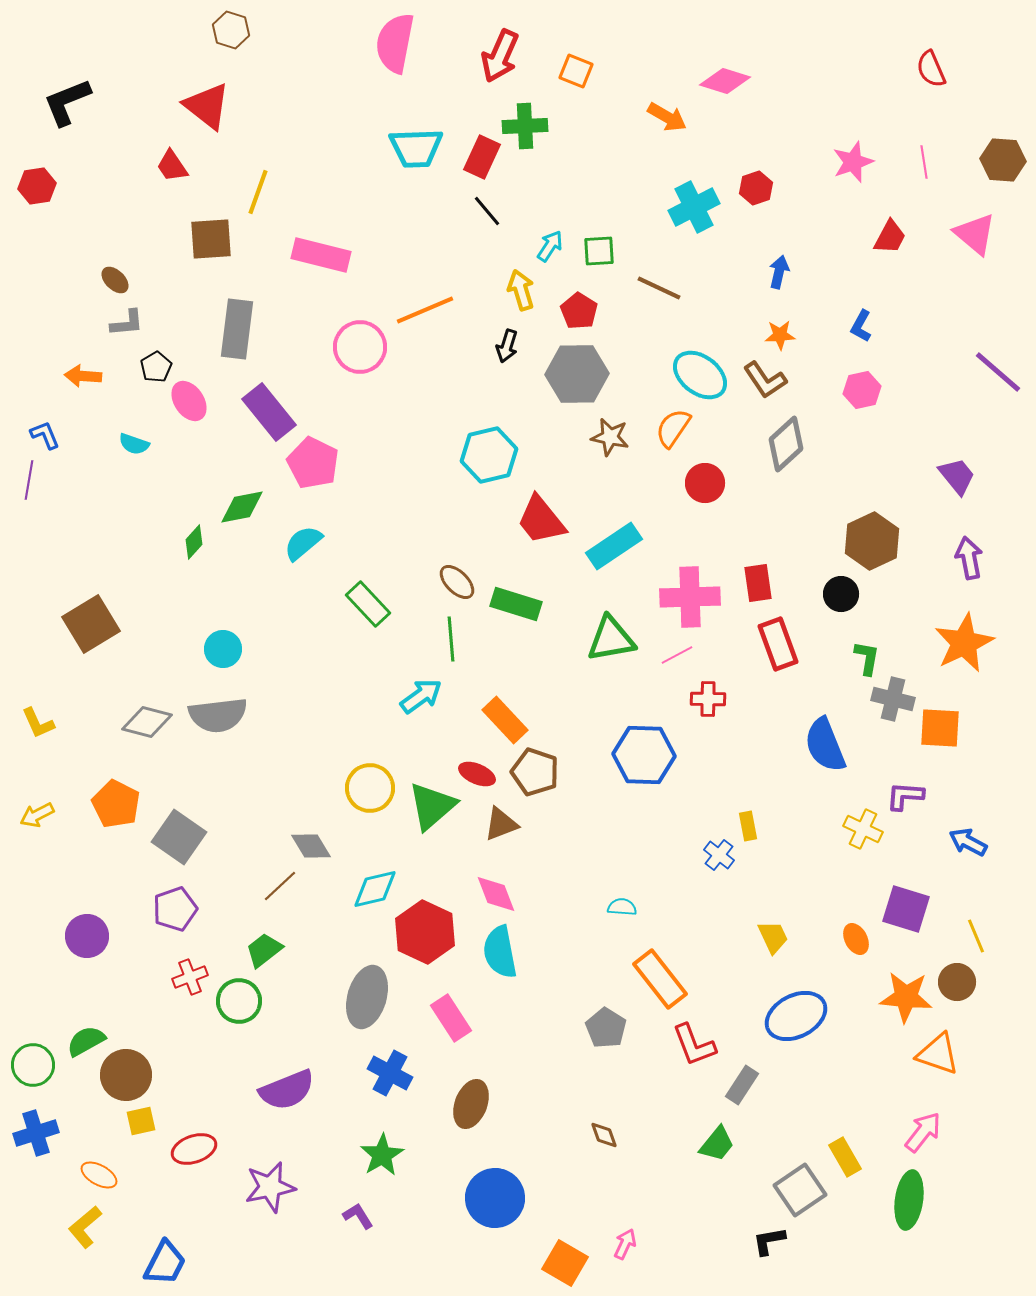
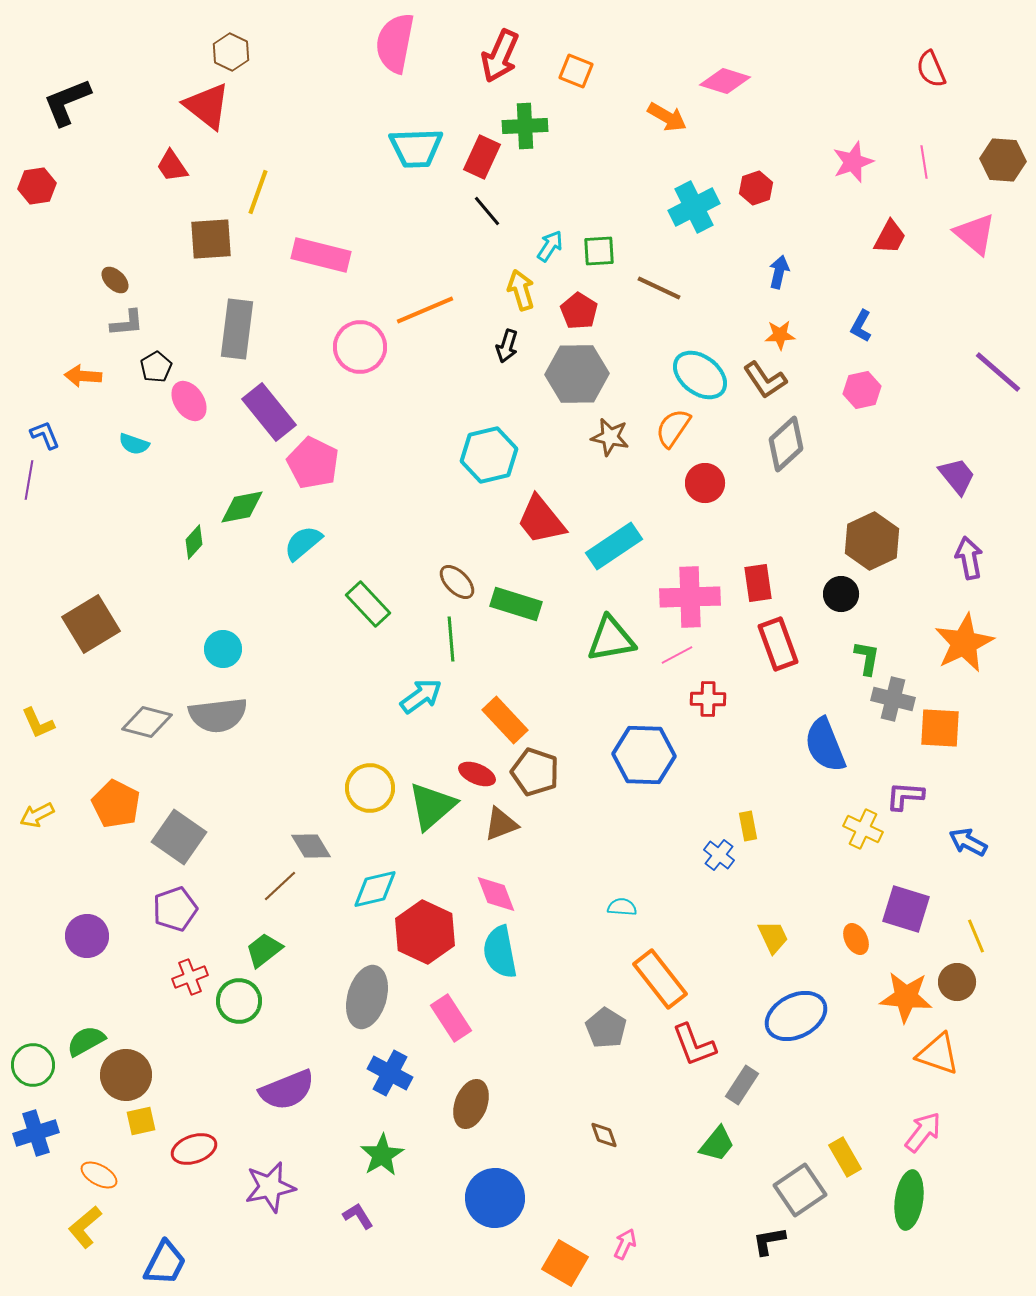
brown hexagon at (231, 30): moved 22 px down; rotated 9 degrees clockwise
